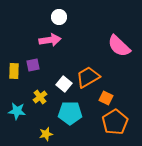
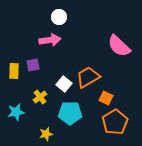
cyan star: moved 1 px left, 1 px down; rotated 18 degrees counterclockwise
